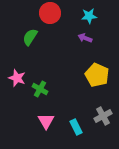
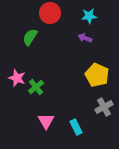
green cross: moved 4 px left, 2 px up; rotated 21 degrees clockwise
gray cross: moved 1 px right, 9 px up
